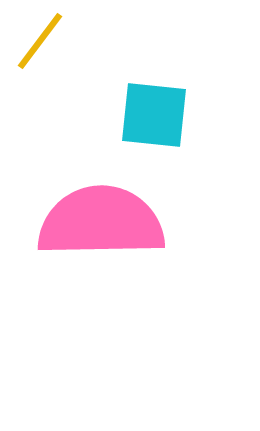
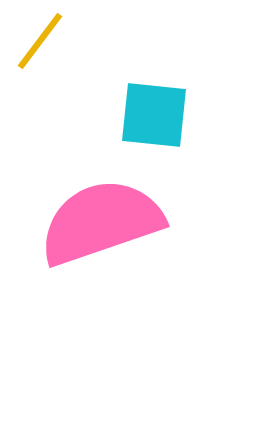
pink semicircle: rotated 18 degrees counterclockwise
